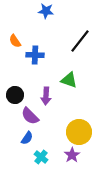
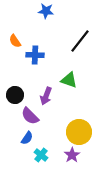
purple arrow: rotated 18 degrees clockwise
cyan cross: moved 2 px up
